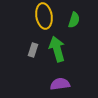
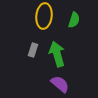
yellow ellipse: rotated 15 degrees clockwise
green arrow: moved 5 px down
purple semicircle: rotated 48 degrees clockwise
